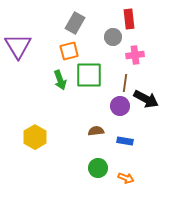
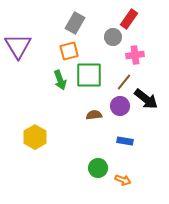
red rectangle: rotated 42 degrees clockwise
brown line: moved 1 px left, 1 px up; rotated 30 degrees clockwise
black arrow: rotated 10 degrees clockwise
brown semicircle: moved 2 px left, 16 px up
orange arrow: moved 3 px left, 2 px down
